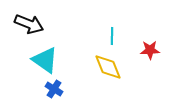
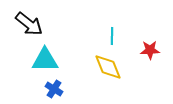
black arrow: rotated 16 degrees clockwise
cyan triangle: rotated 36 degrees counterclockwise
